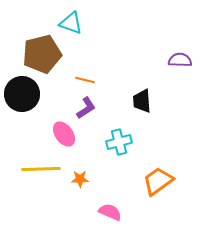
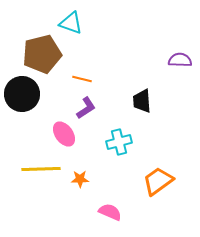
orange line: moved 3 px left, 1 px up
